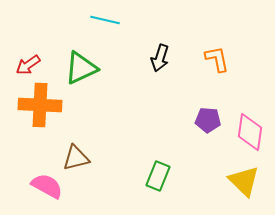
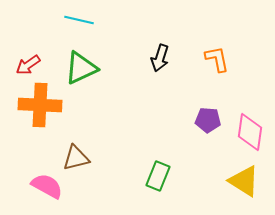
cyan line: moved 26 px left
yellow triangle: rotated 12 degrees counterclockwise
